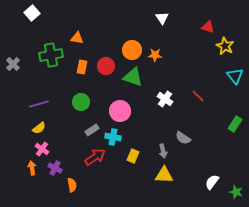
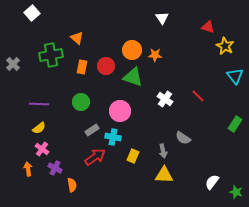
orange triangle: rotated 32 degrees clockwise
purple line: rotated 18 degrees clockwise
orange arrow: moved 4 px left, 1 px down
